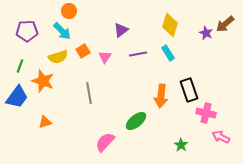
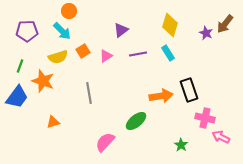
brown arrow: rotated 12 degrees counterclockwise
pink triangle: moved 1 px right, 1 px up; rotated 24 degrees clockwise
orange arrow: rotated 105 degrees counterclockwise
pink cross: moved 1 px left, 5 px down
orange triangle: moved 8 px right
